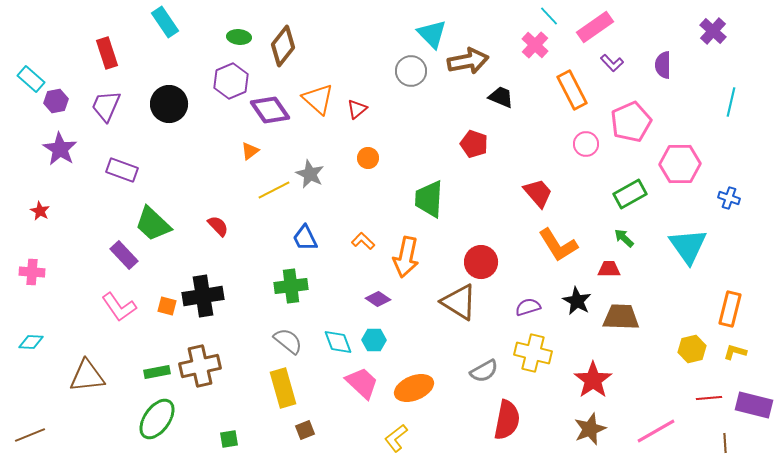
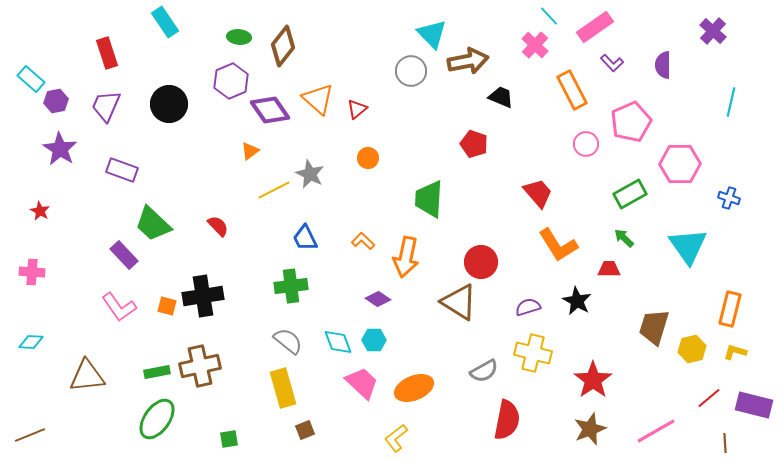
brown trapezoid at (621, 317): moved 33 px right, 10 px down; rotated 75 degrees counterclockwise
red line at (709, 398): rotated 35 degrees counterclockwise
